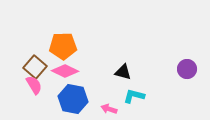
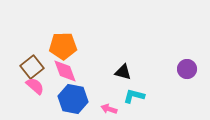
brown square: moved 3 px left; rotated 10 degrees clockwise
pink diamond: rotated 44 degrees clockwise
pink semicircle: moved 1 px right, 1 px down; rotated 18 degrees counterclockwise
